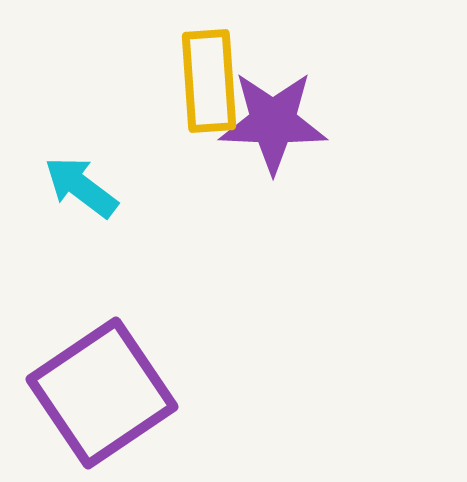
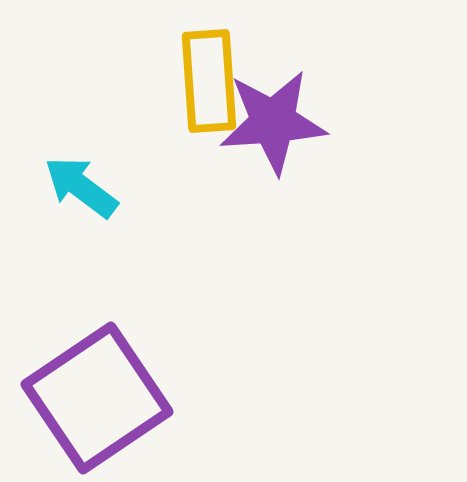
purple star: rotated 6 degrees counterclockwise
purple square: moved 5 px left, 5 px down
